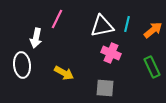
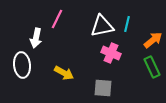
orange arrow: moved 10 px down
gray square: moved 2 px left
